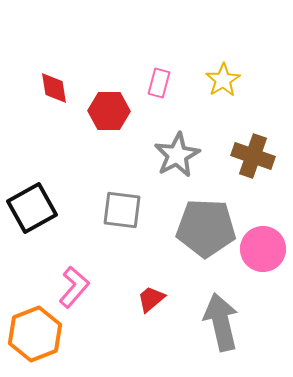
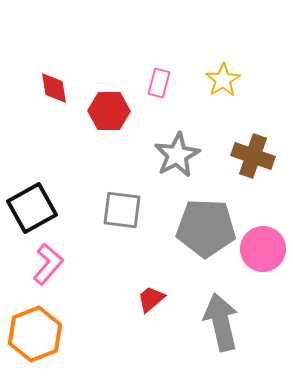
pink L-shape: moved 26 px left, 23 px up
